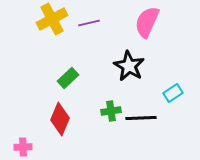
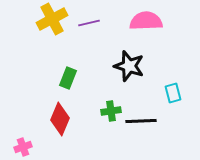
pink semicircle: moved 1 px left, 1 px up; rotated 64 degrees clockwise
black star: rotated 12 degrees counterclockwise
green rectangle: rotated 25 degrees counterclockwise
cyan rectangle: rotated 72 degrees counterclockwise
black line: moved 3 px down
pink cross: rotated 18 degrees counterclockwise
